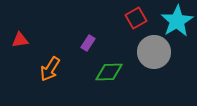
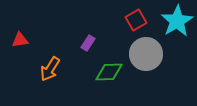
red square: moved 2 px down
gray circle: moved 8 px left, 2 px down
